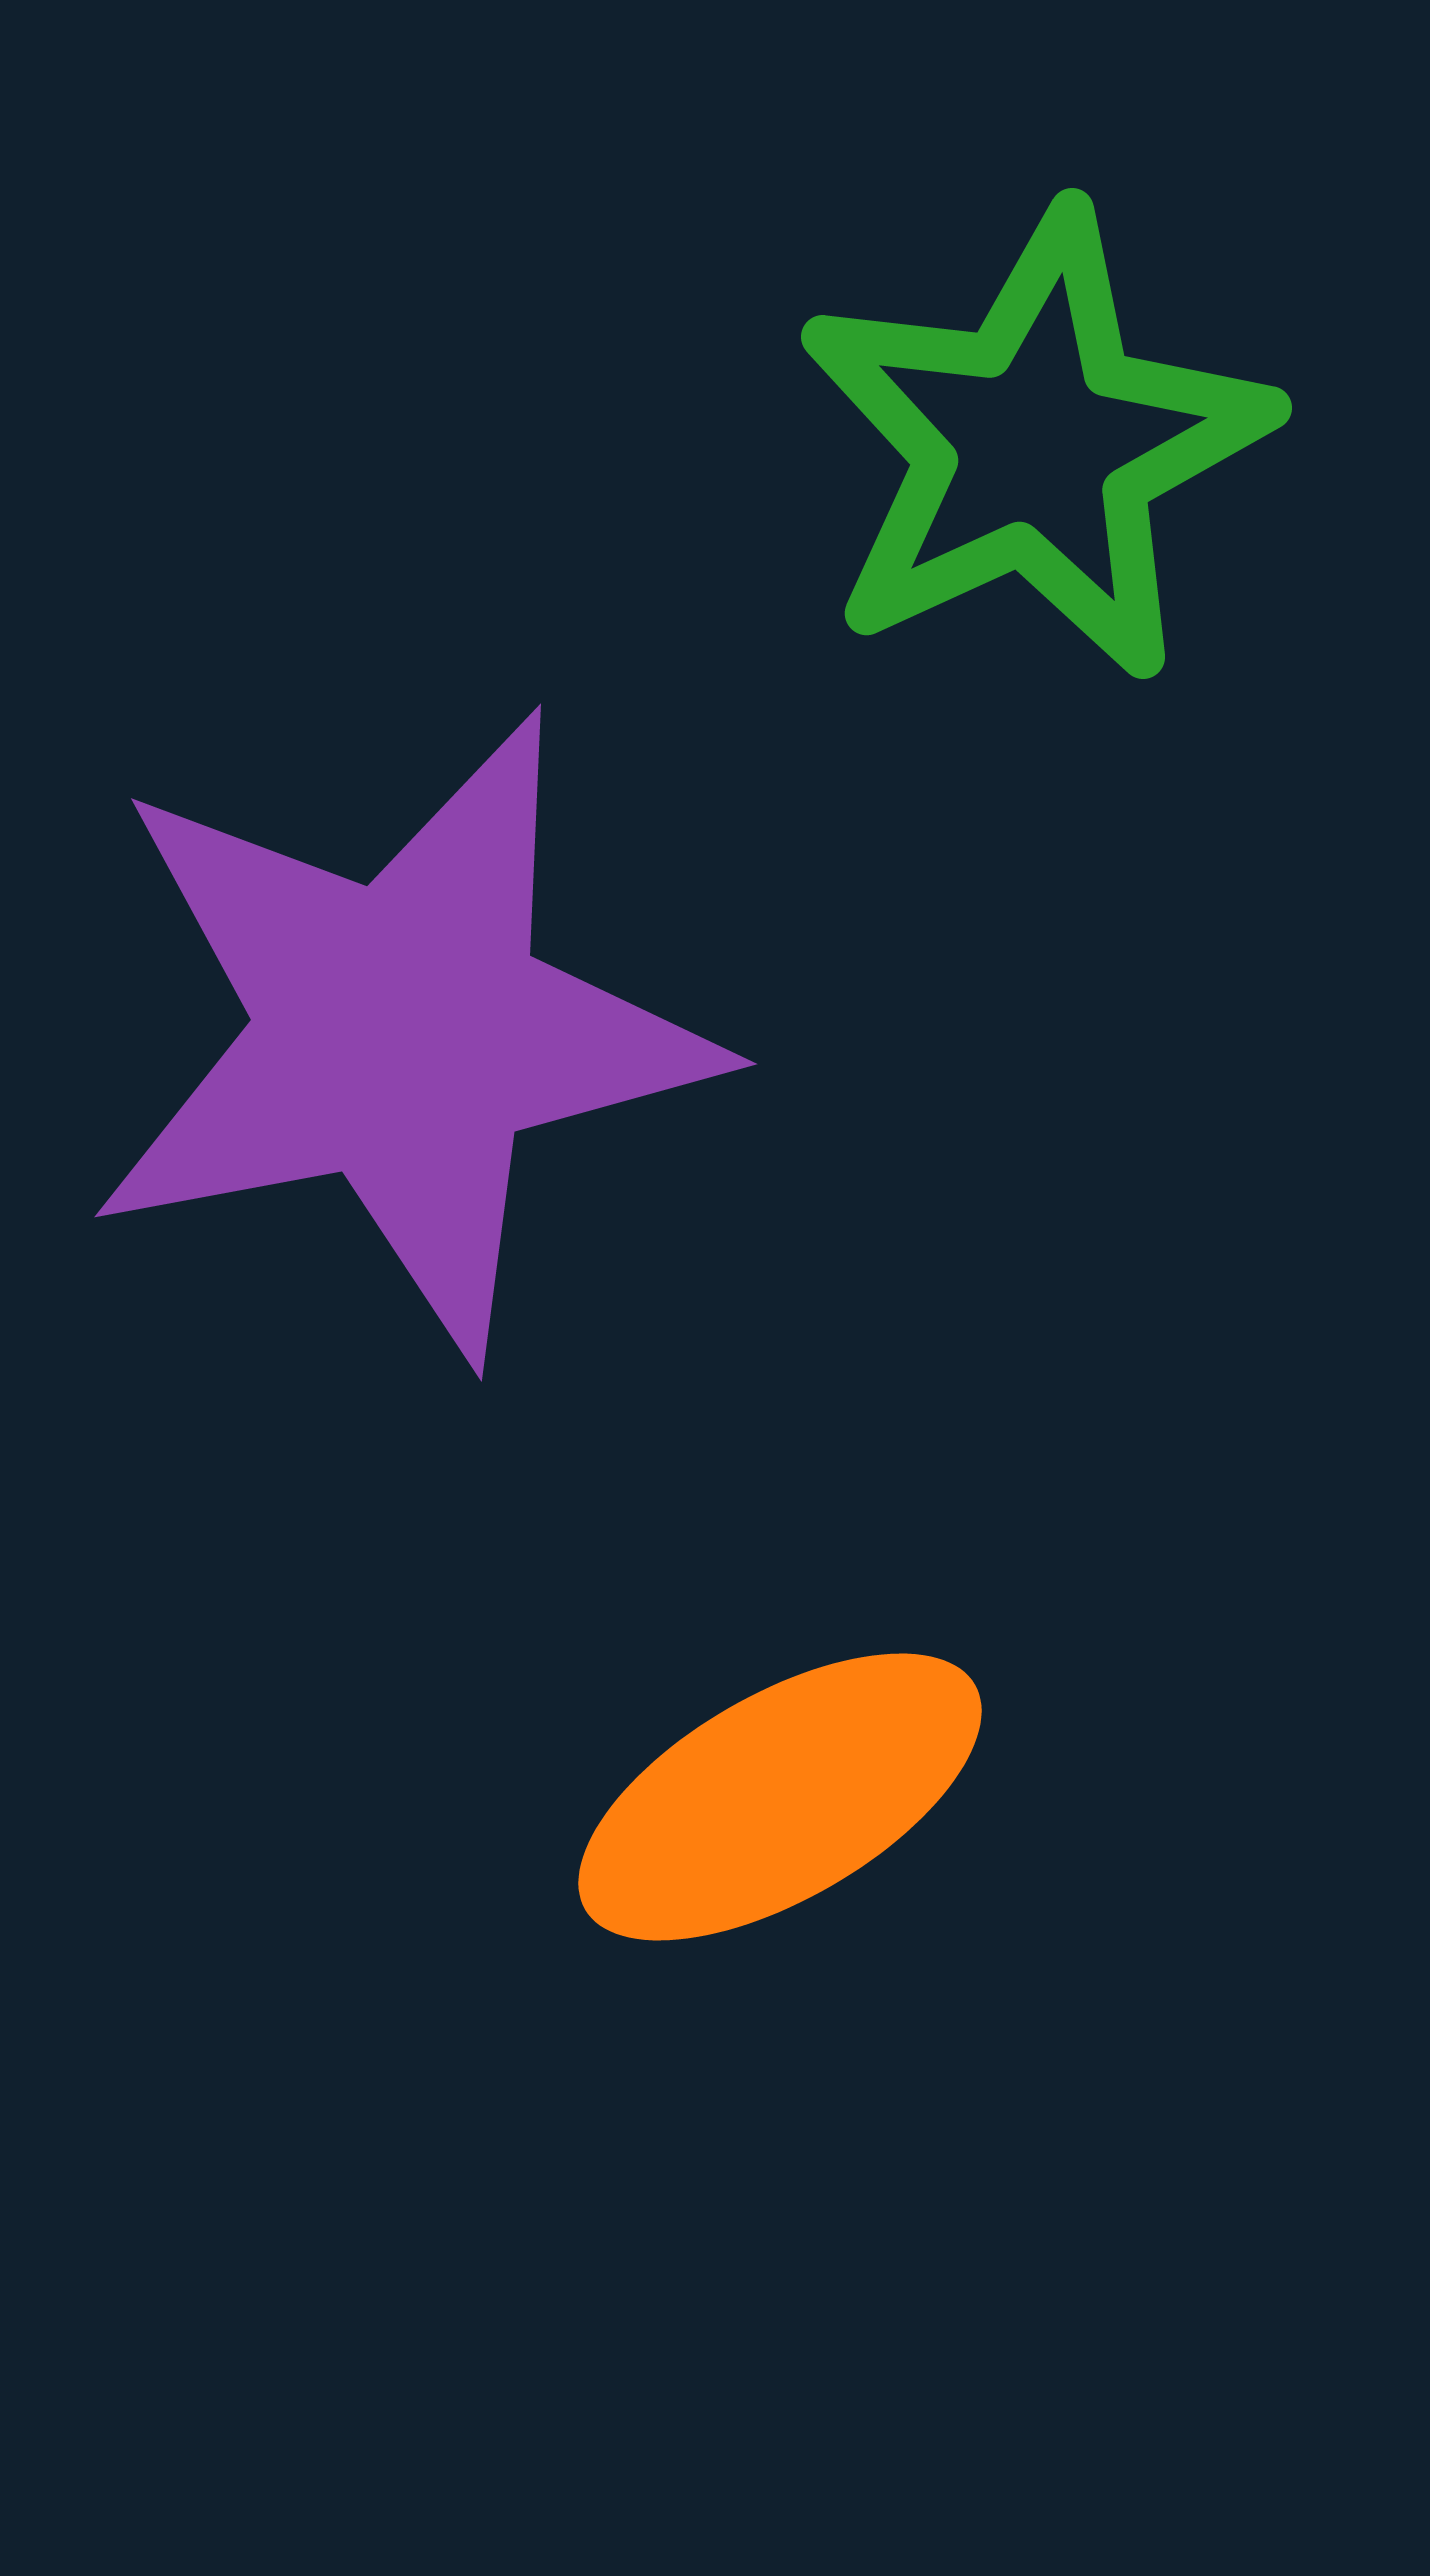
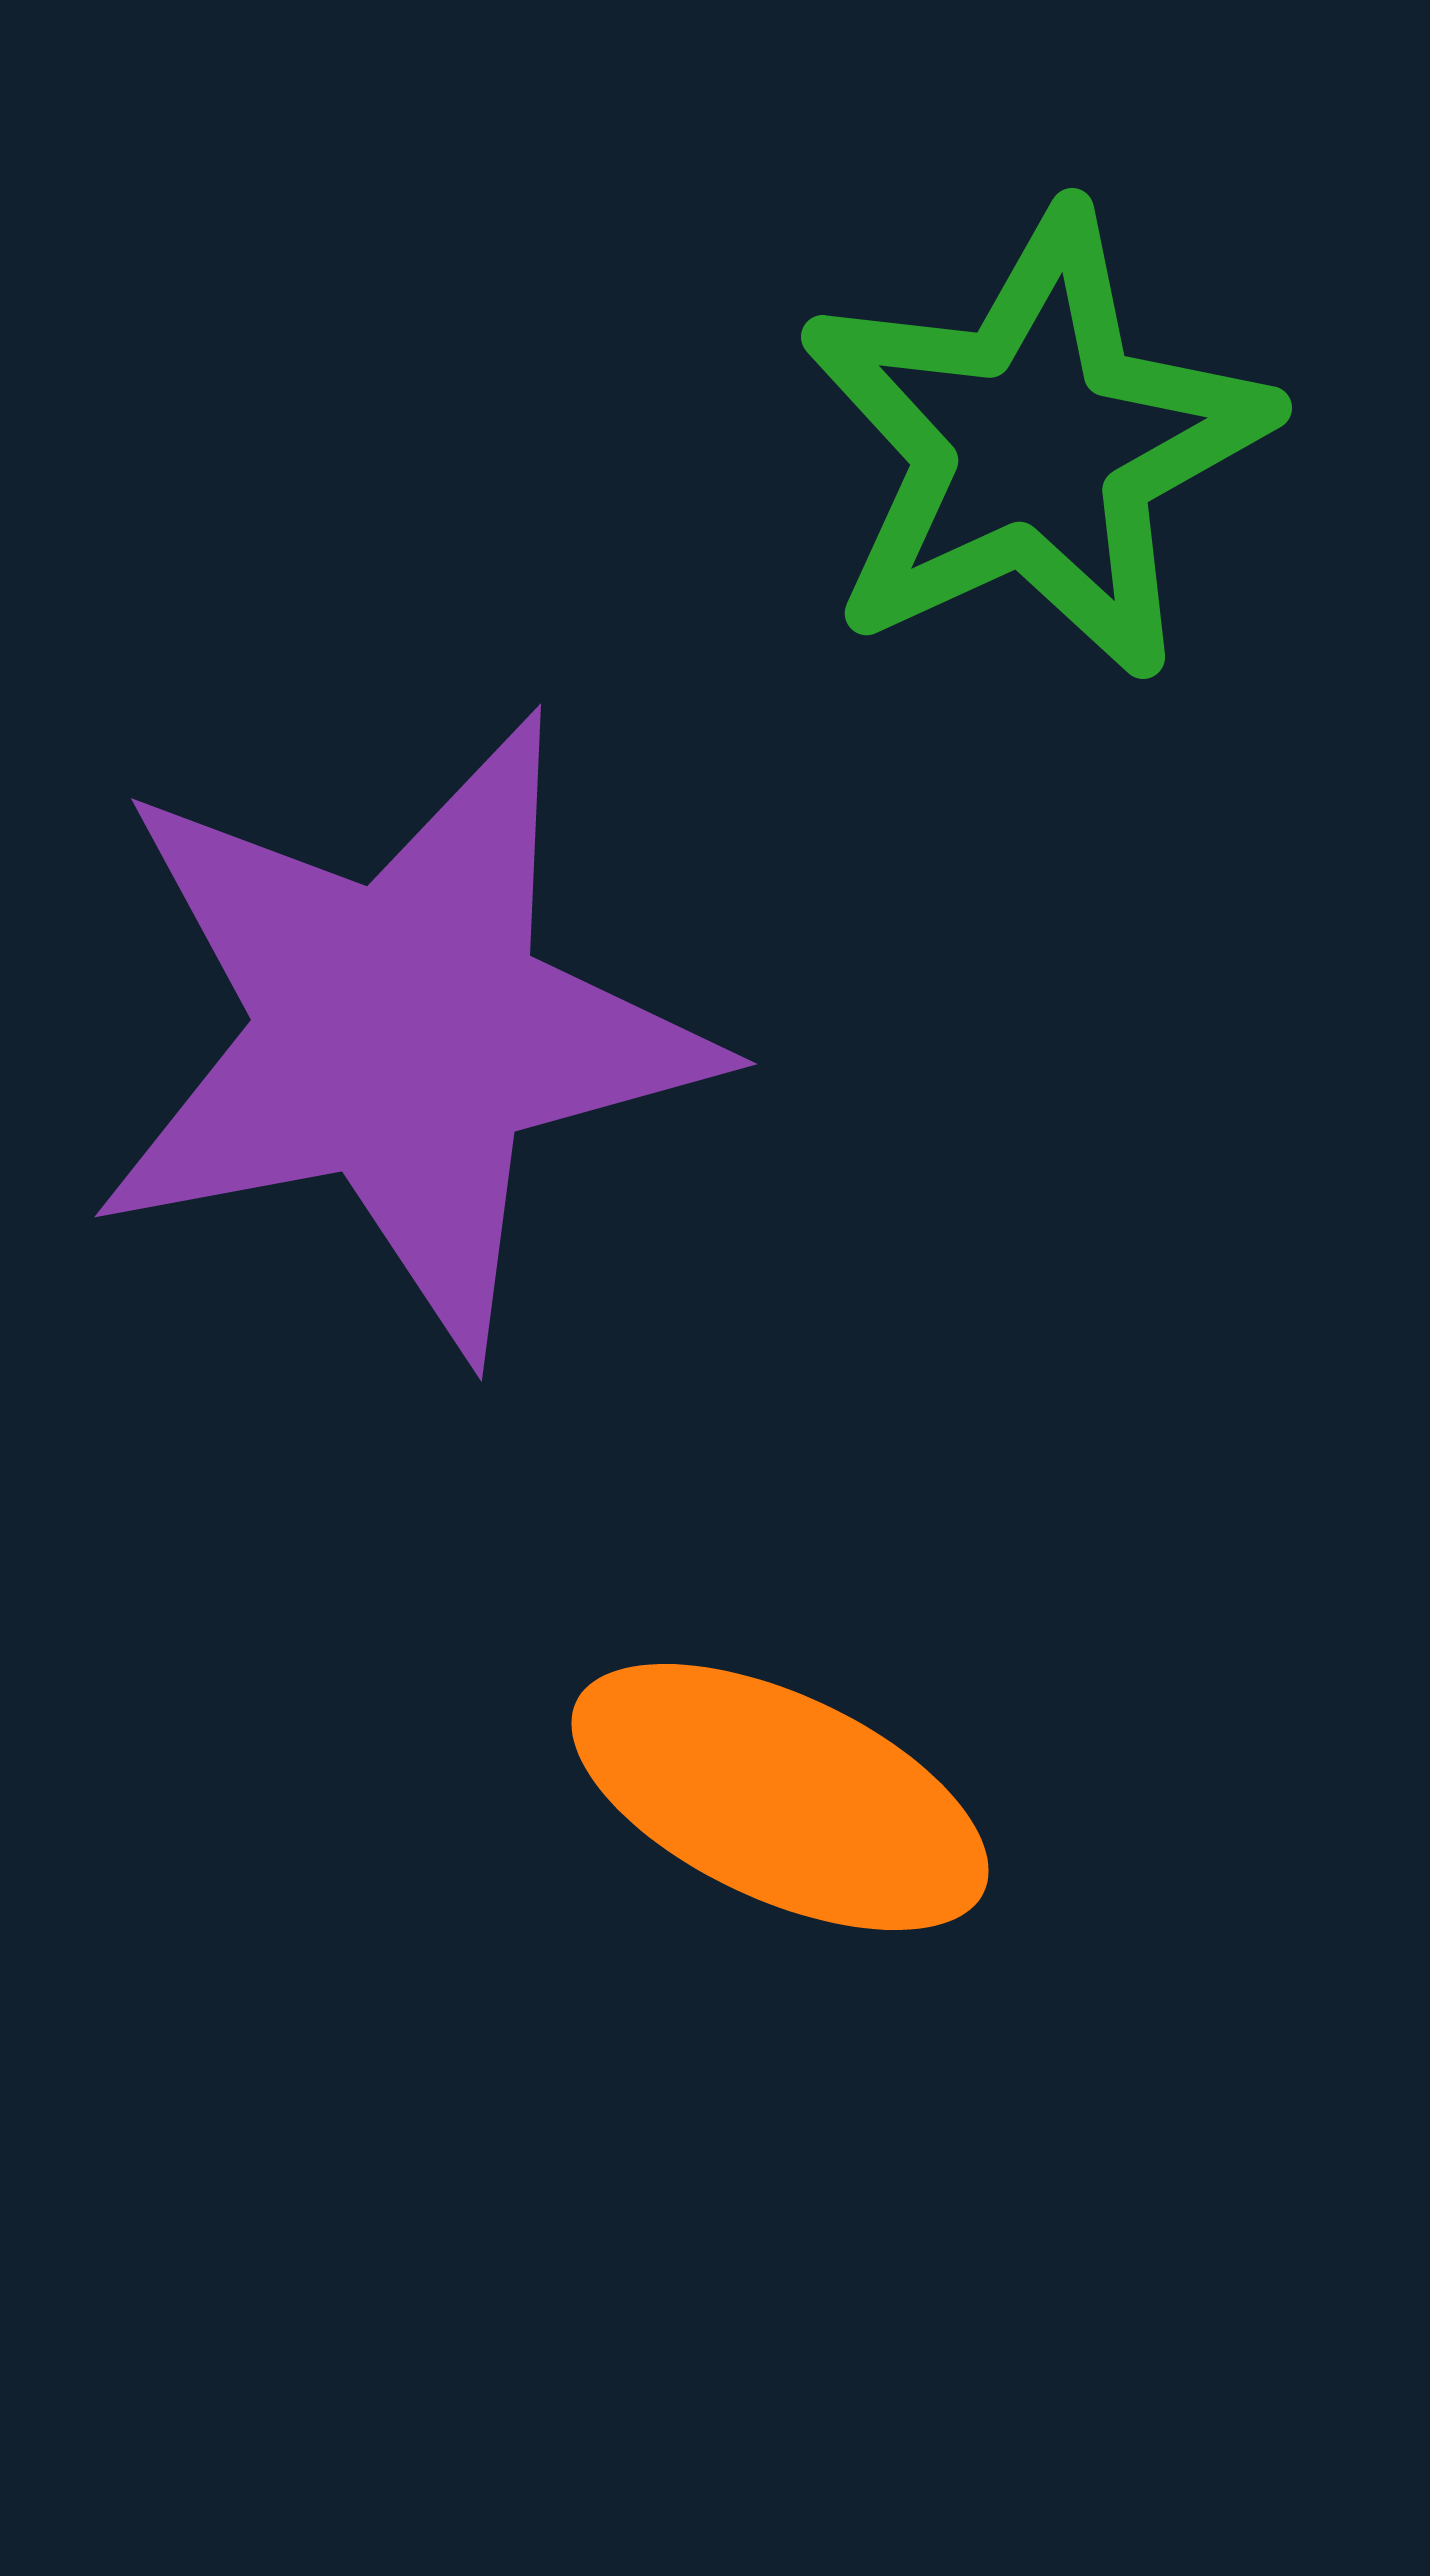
orange ellipse: rotated 55 degrees clockwise
